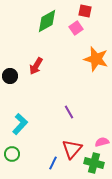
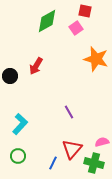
green circle: moved 6 px right, 2 px down
